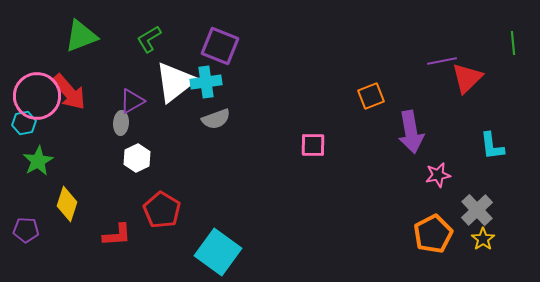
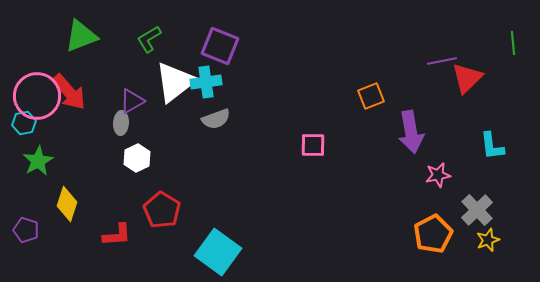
purple pentagon: rotated 15 degrees clockwise
yellow star: moved 5 px right, 1 px down; rotated 15 degrees clockwise
